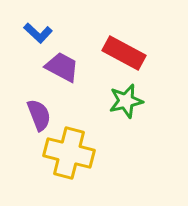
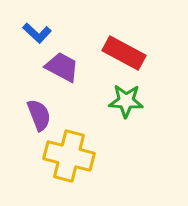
blue L-shape: moved 1 px left
green star: rotated 16 degrees clockwise
yellow cross: moved 3 px down
